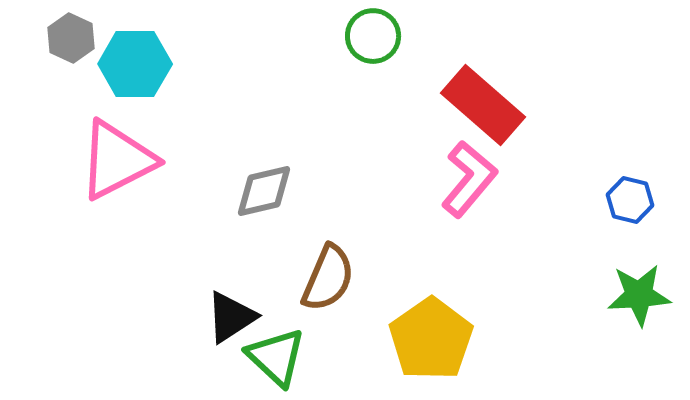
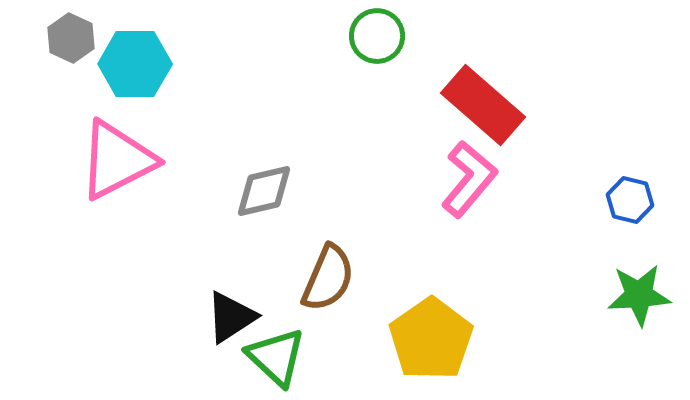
green circle: moved 4 px right
